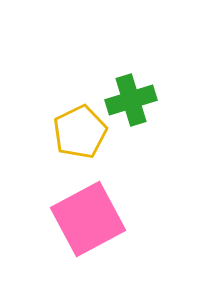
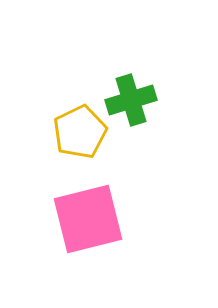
pink square: rotated 14 degrees clockwise
